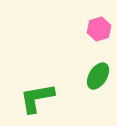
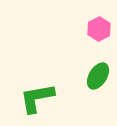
pink hexagon: rotated 10 degrees counterclockwise
